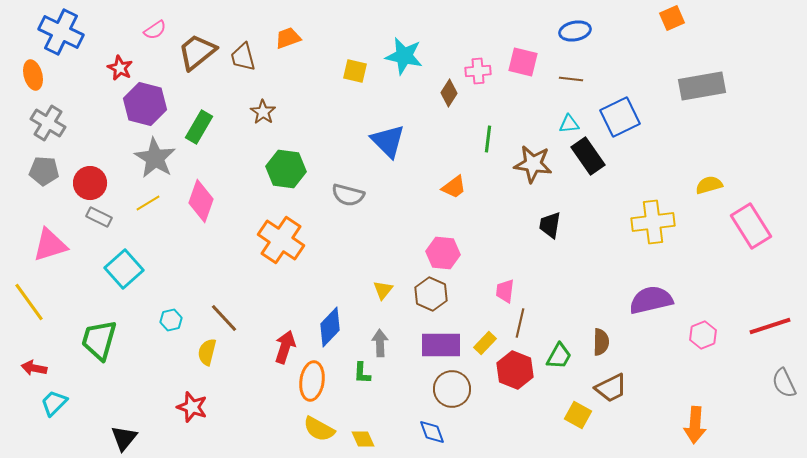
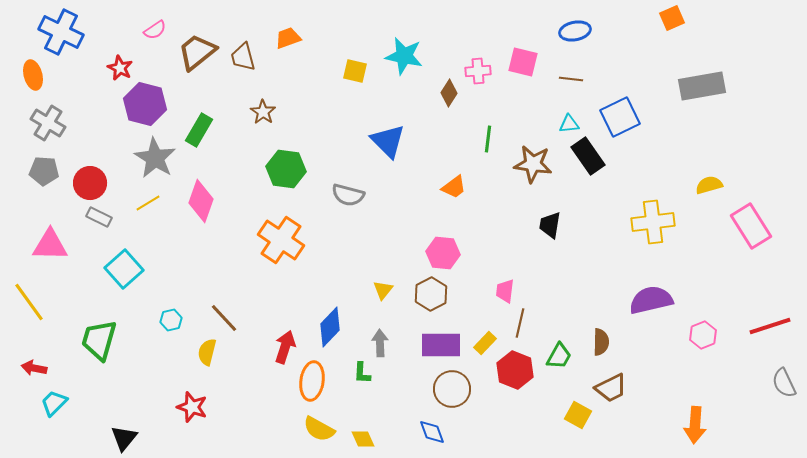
green rectangle at (199, 127): moved 3 px down
pink triangle at (50, 245): rotated 18 degrees clockwise
brown hexagon at (431, 294): rotated 8 degrees clockwise
